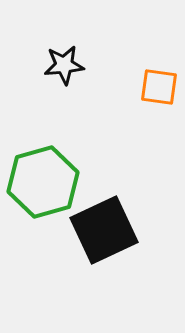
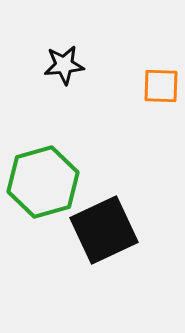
orange square: moved 2 px right, 1 px up; rotated 6 degrees counterclockwise
